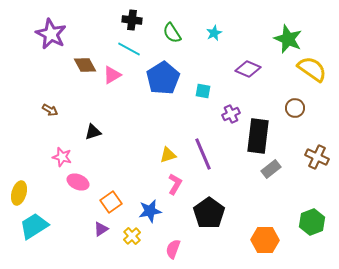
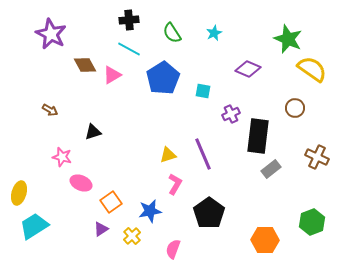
black cross: moved 3 px left; rotated 12 degrees counterclockwise
pink ellipse: moved 3 px right, 1 px down
